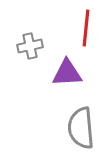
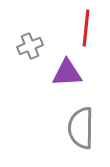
gray cross: rotated 10 degrees counterclockwise
gray semicircle: rotated 6 degrees clockwise
